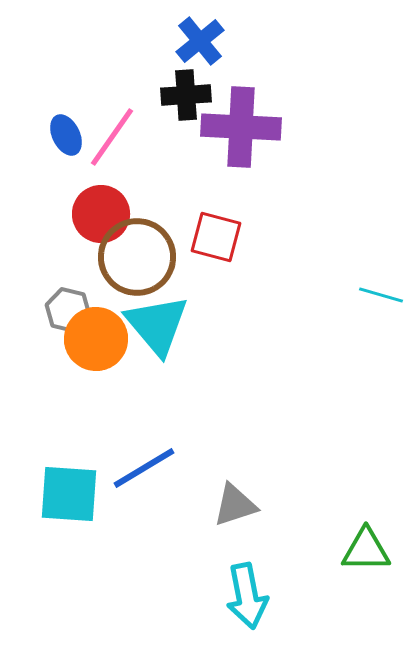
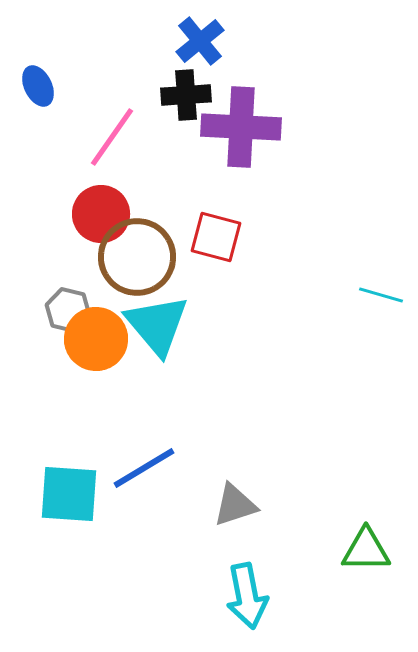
blue ellipse: moved 28 px left, 49 px up
